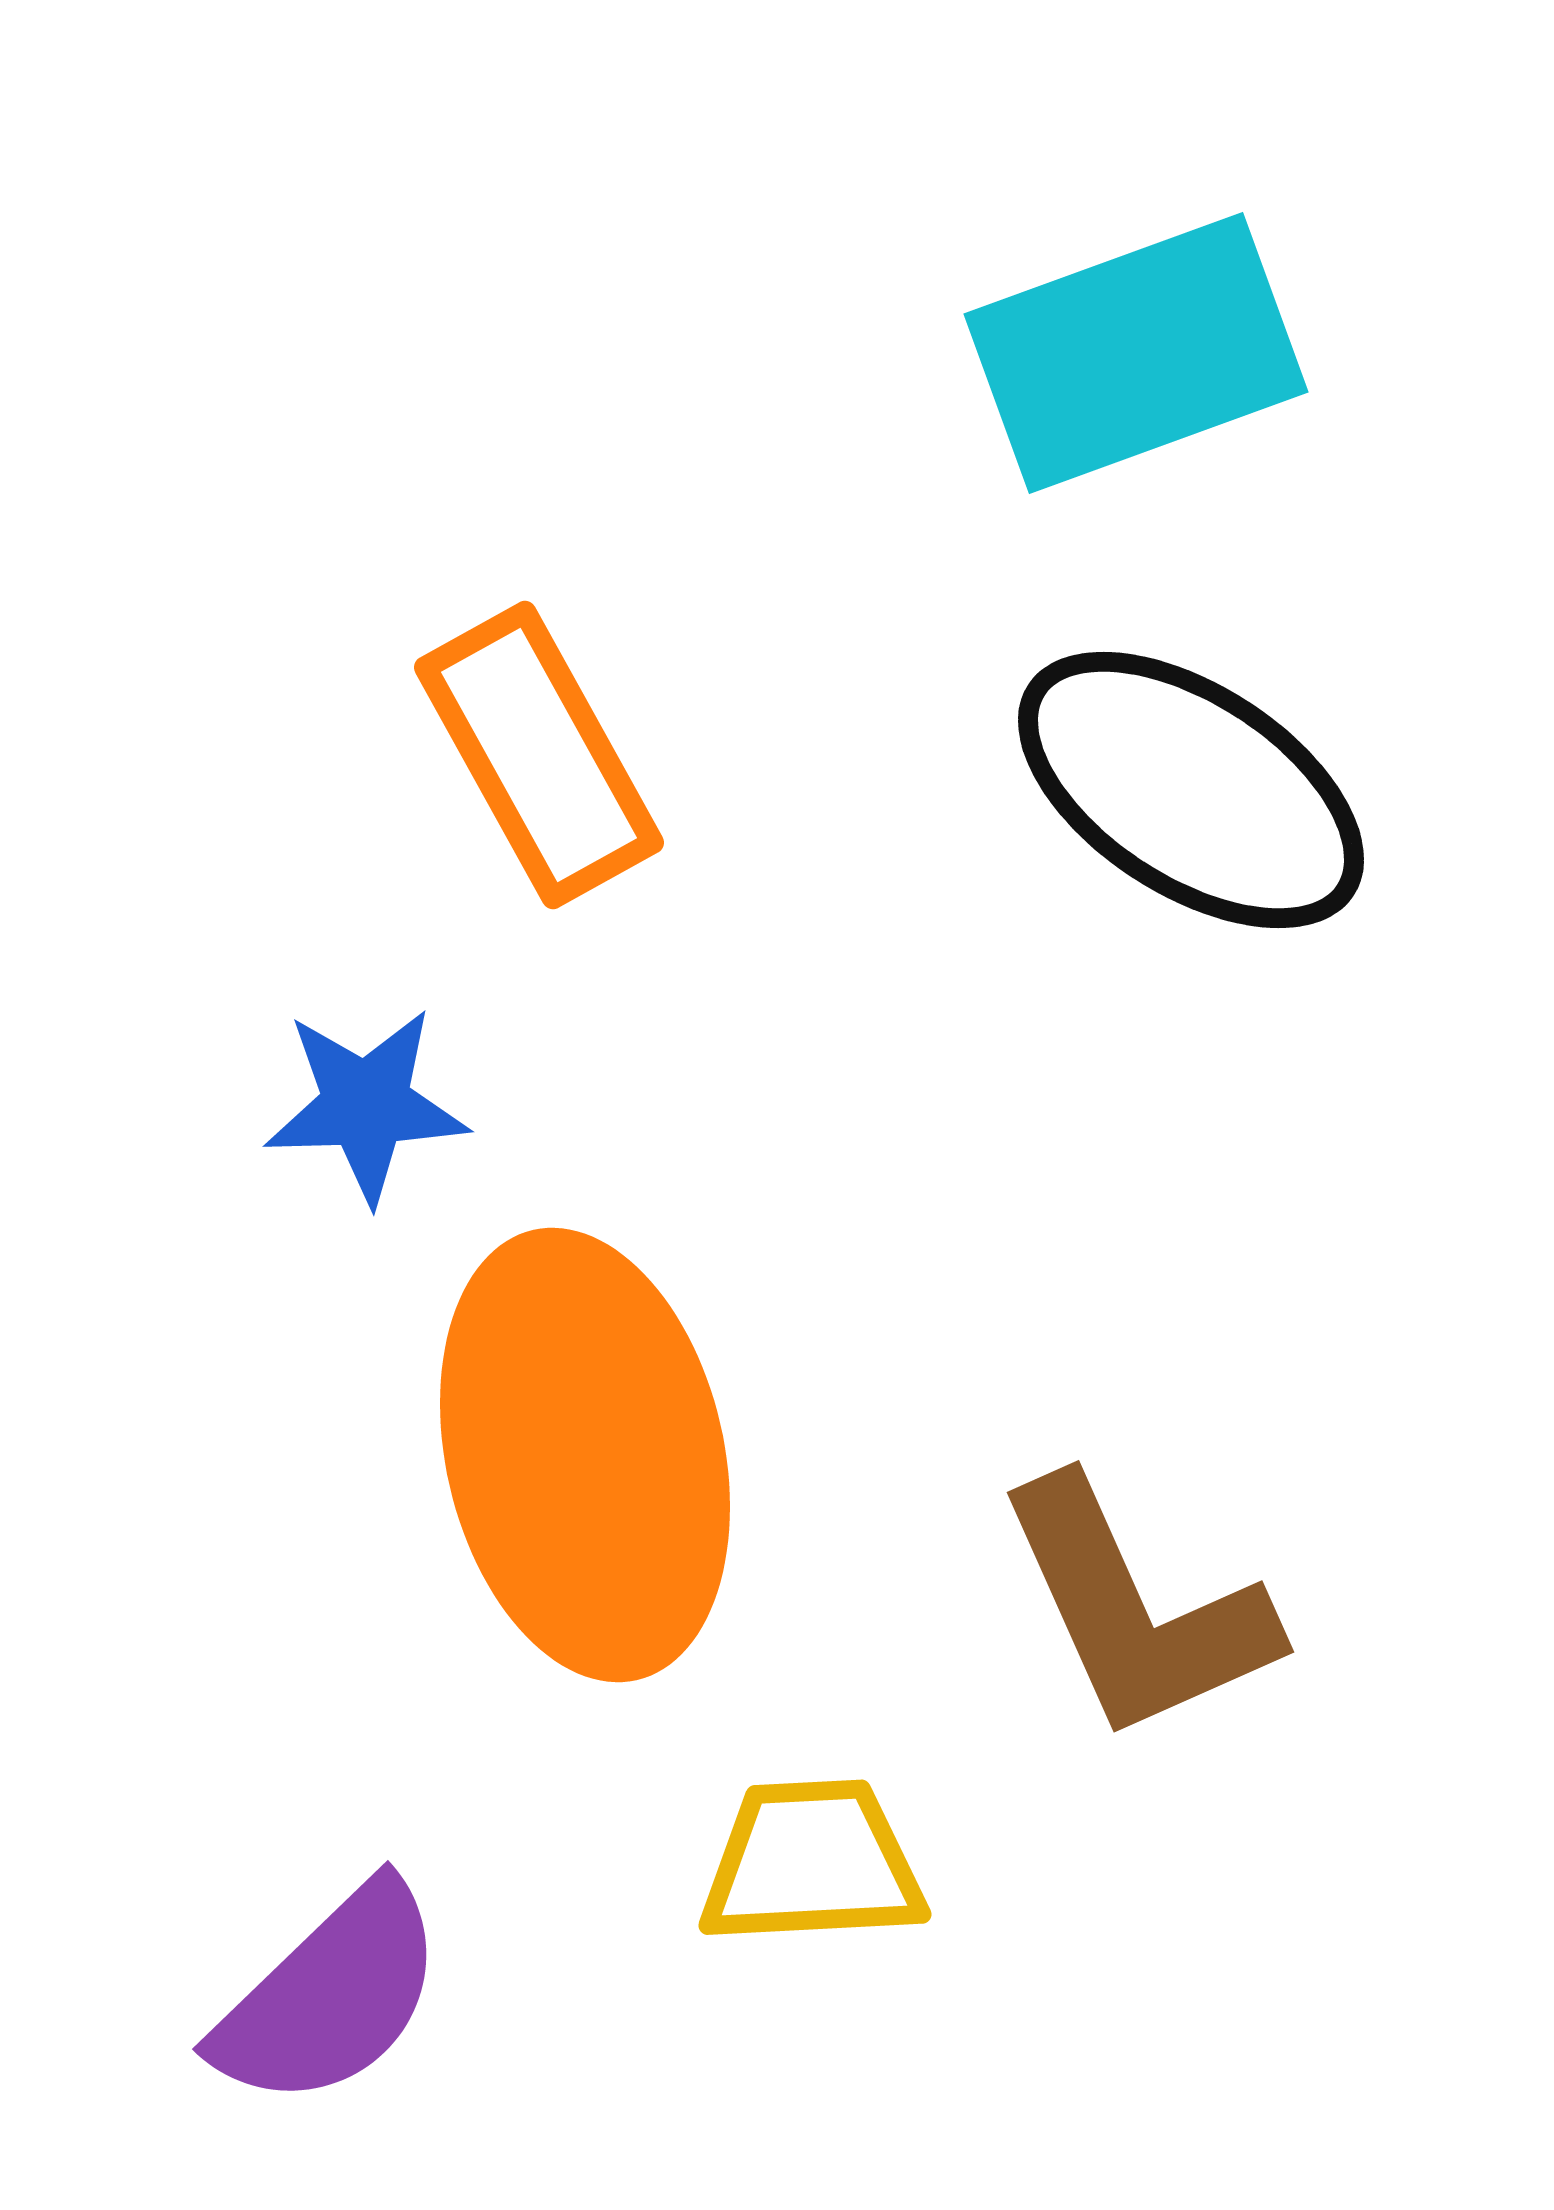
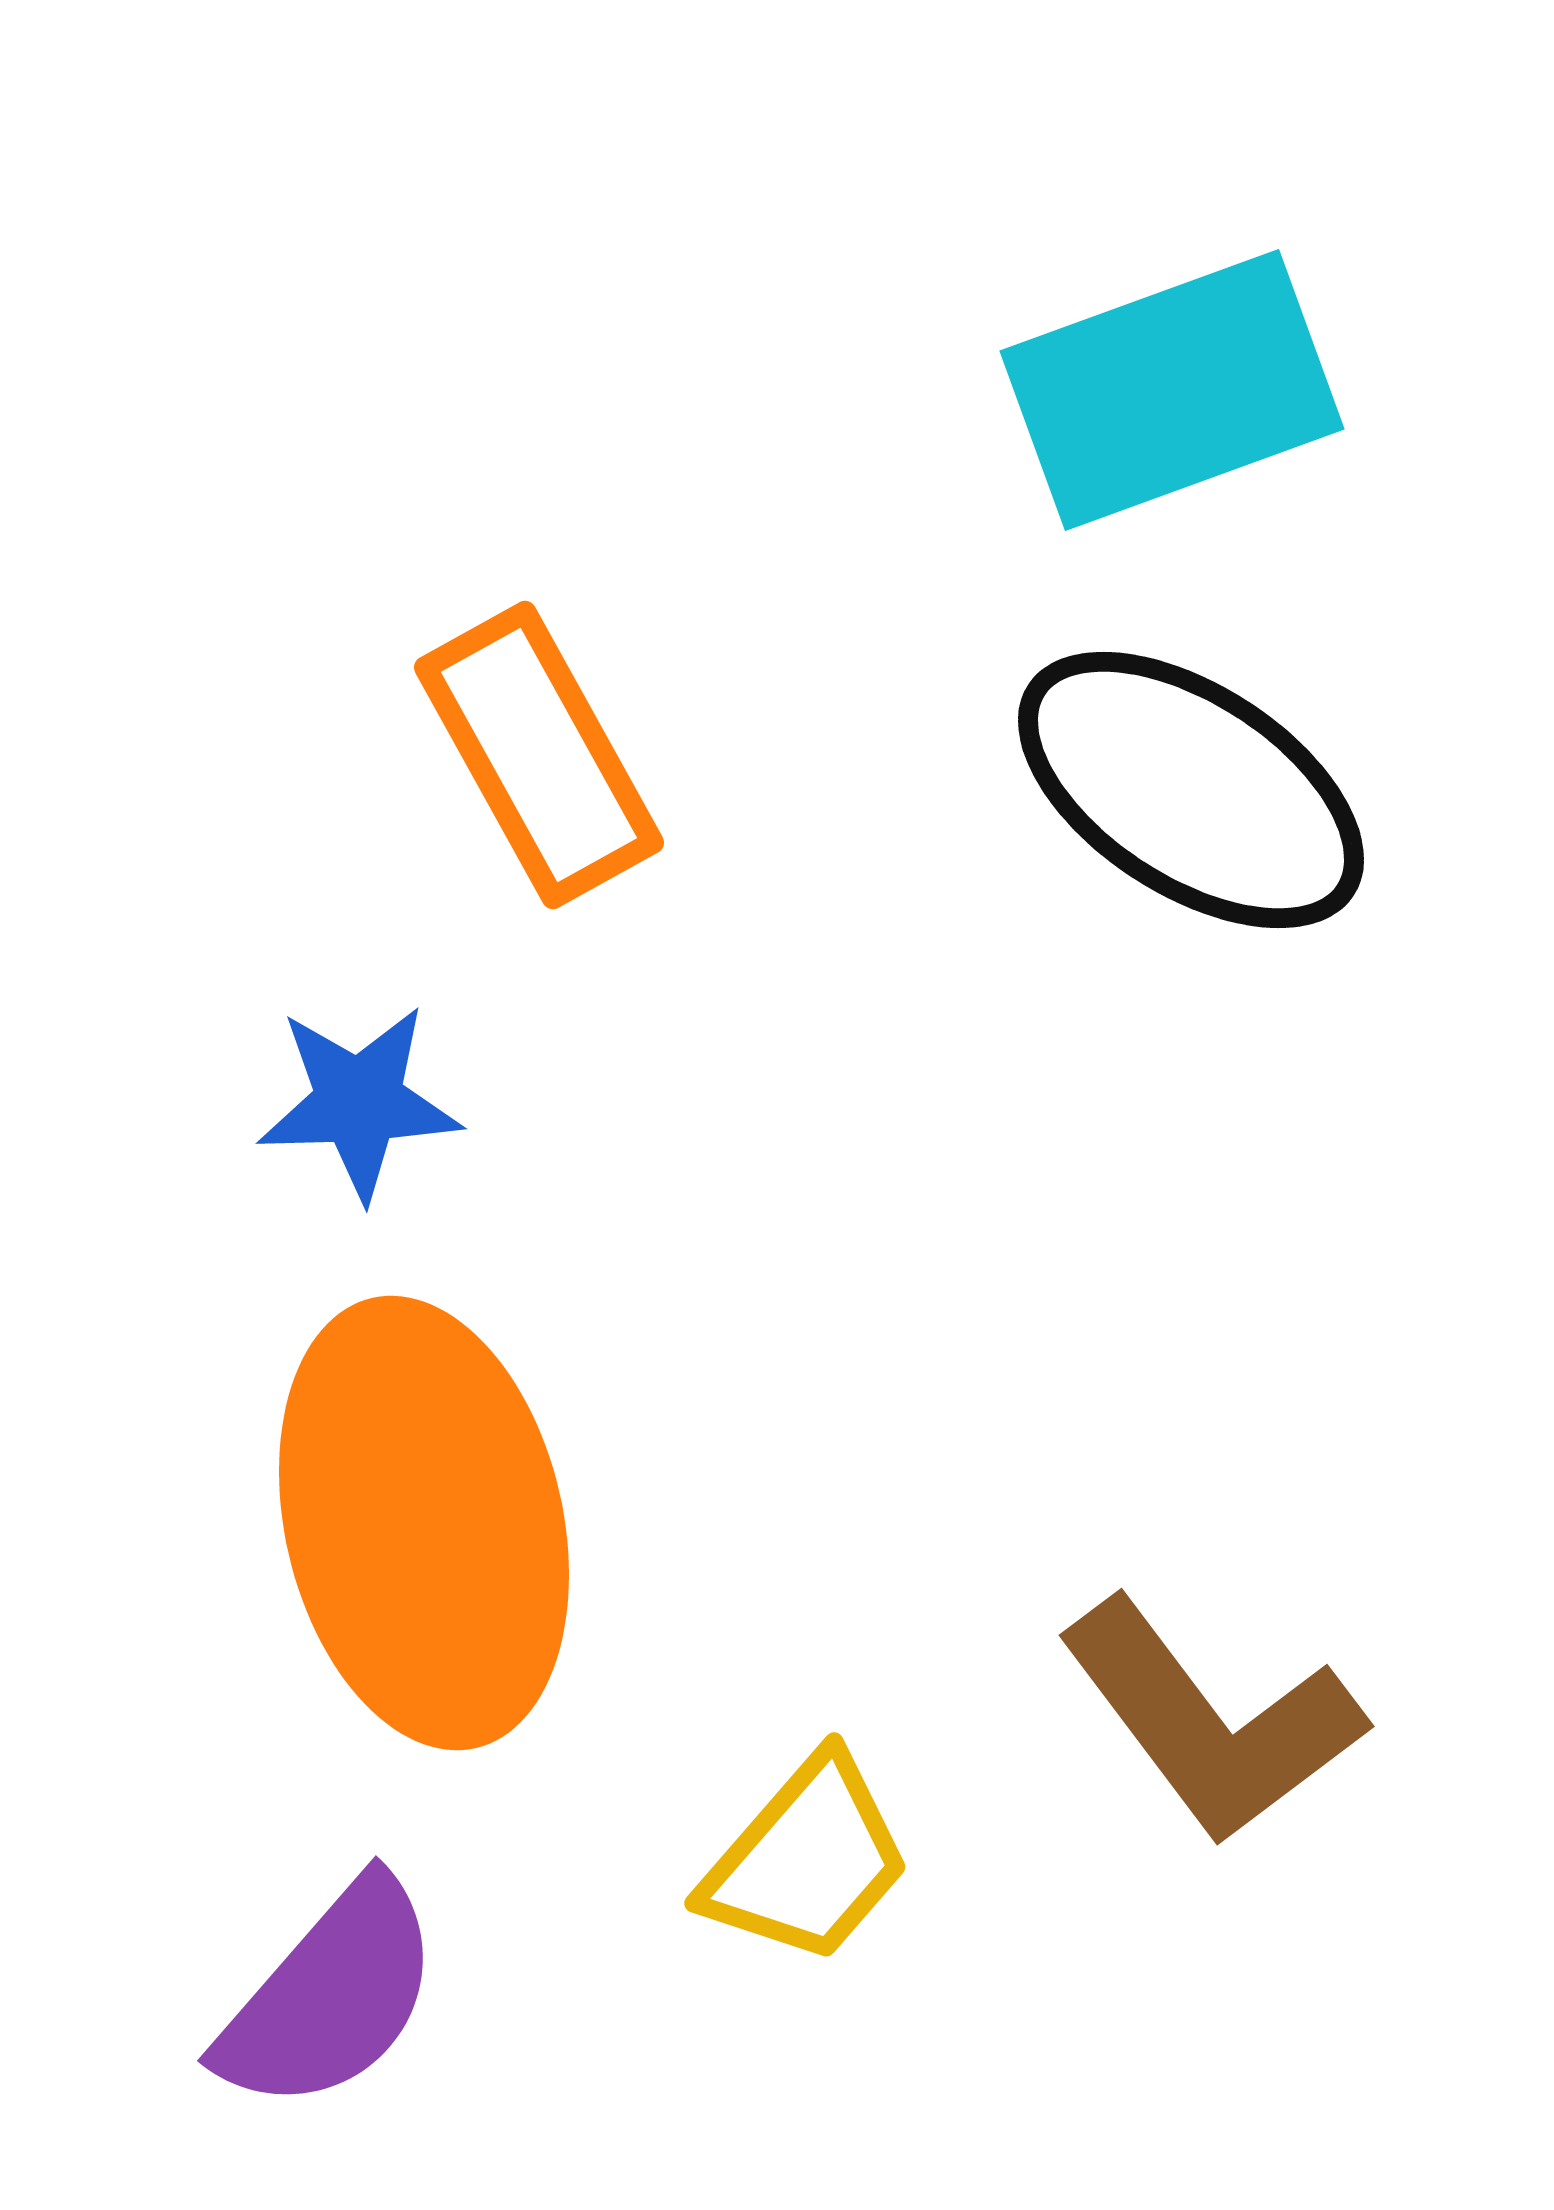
cyan rectangle: moved 36 px right, 37 px down
blue star: moved 7 px left, 3 px up
orange ellipse: moved 161 px left, 68 px down
brown L-shape: moved 75 px right, 111 px down; rotated 13 degrees counterclockwise
yellow trapezoid: moved 5 px left, 3 px up; rotated 134 degrees clockwise
purple semicircle: rotated 5 degrees counterclockwise
